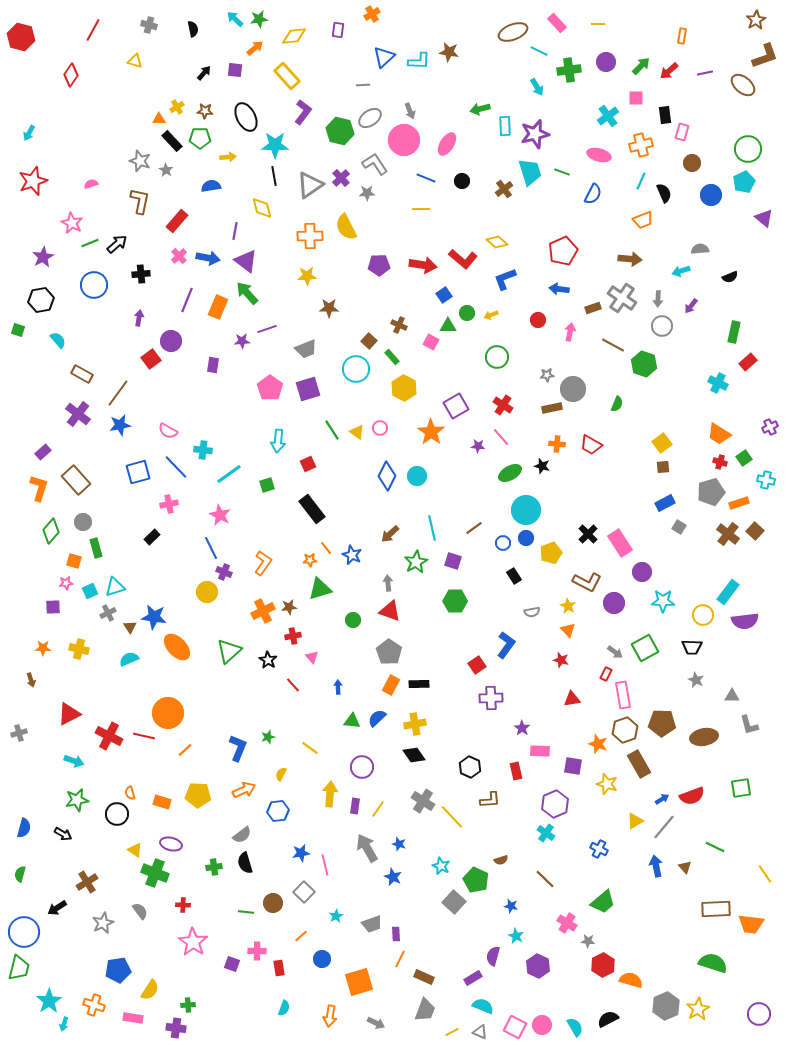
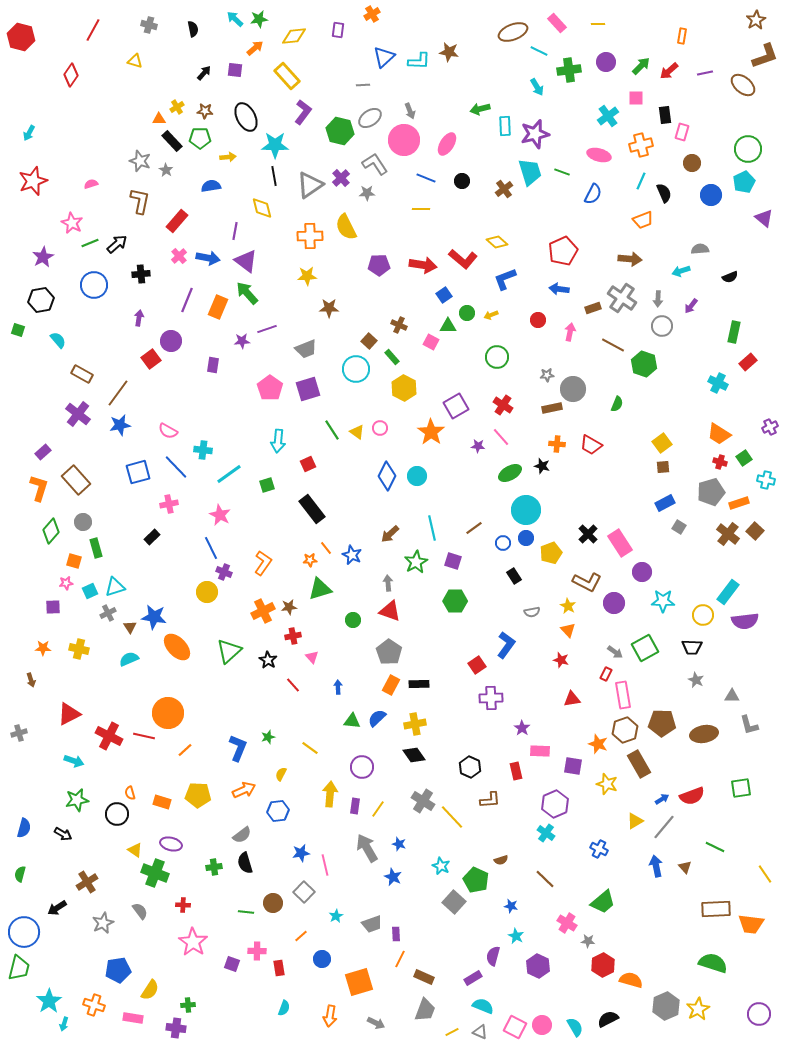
brown ellipse at (704, 737): moved 3 px up
